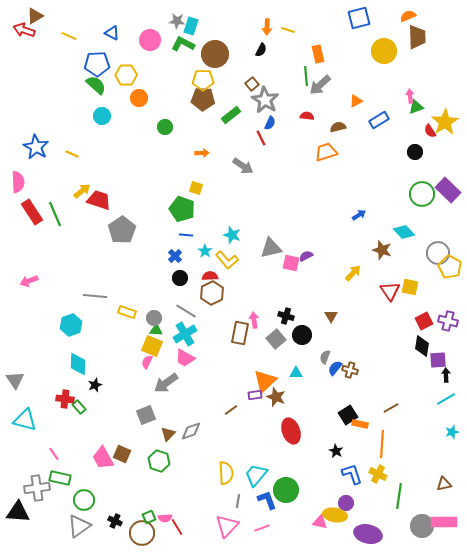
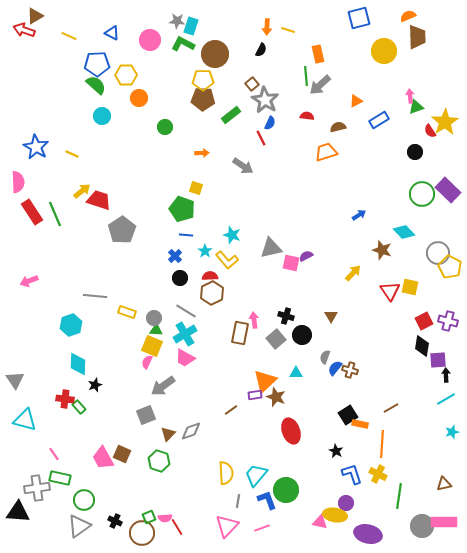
gray arrow at (166, 383): moved 3 px left, 3 px down
